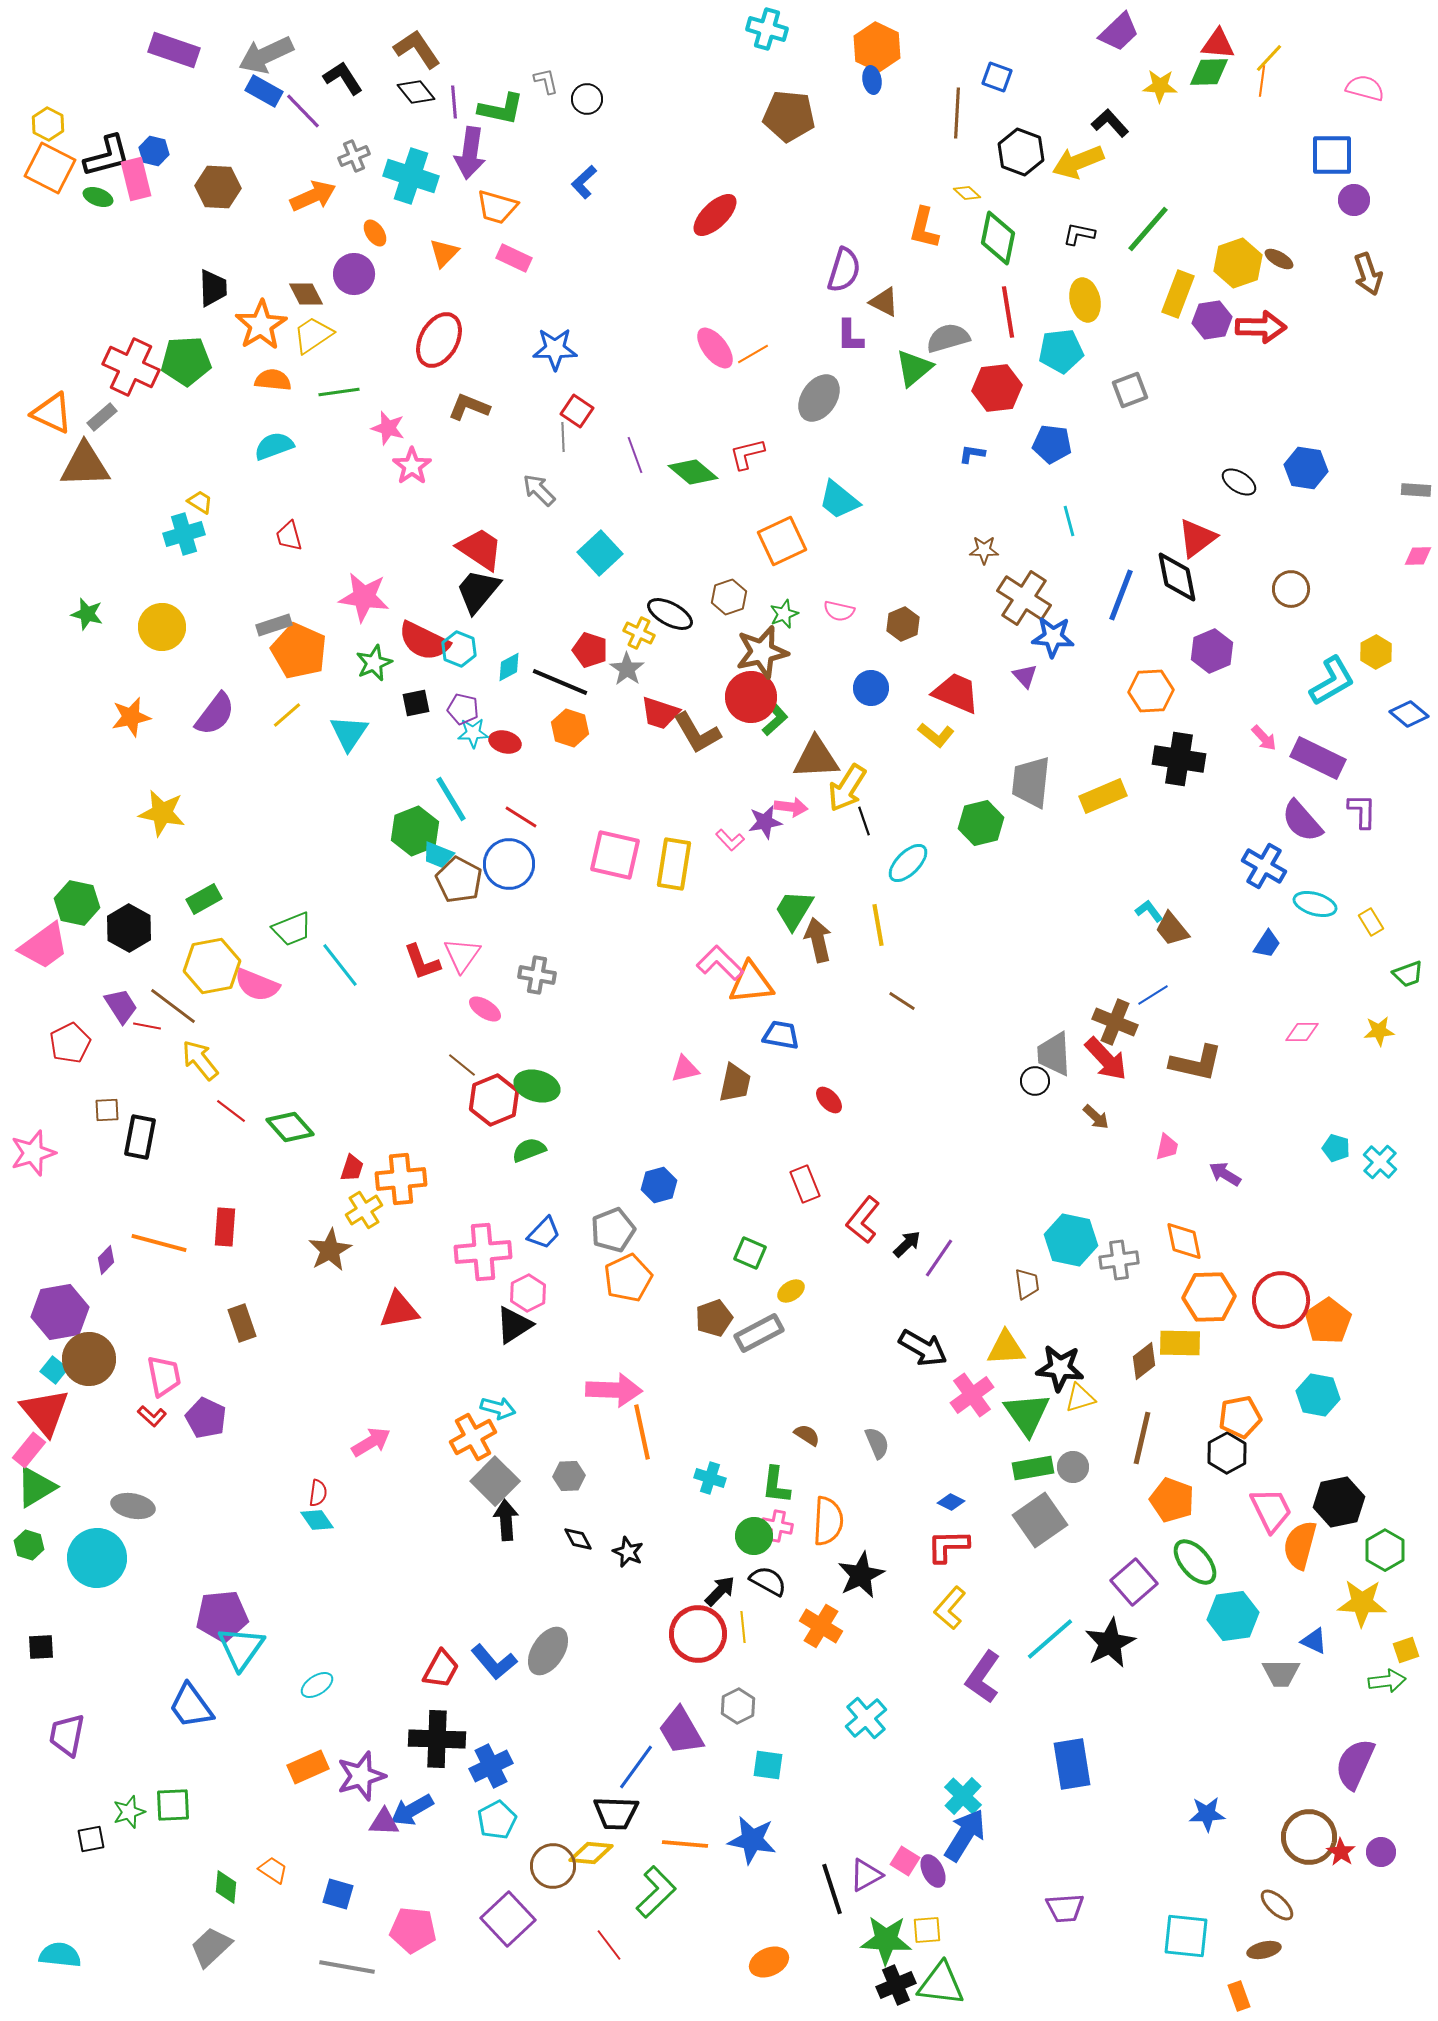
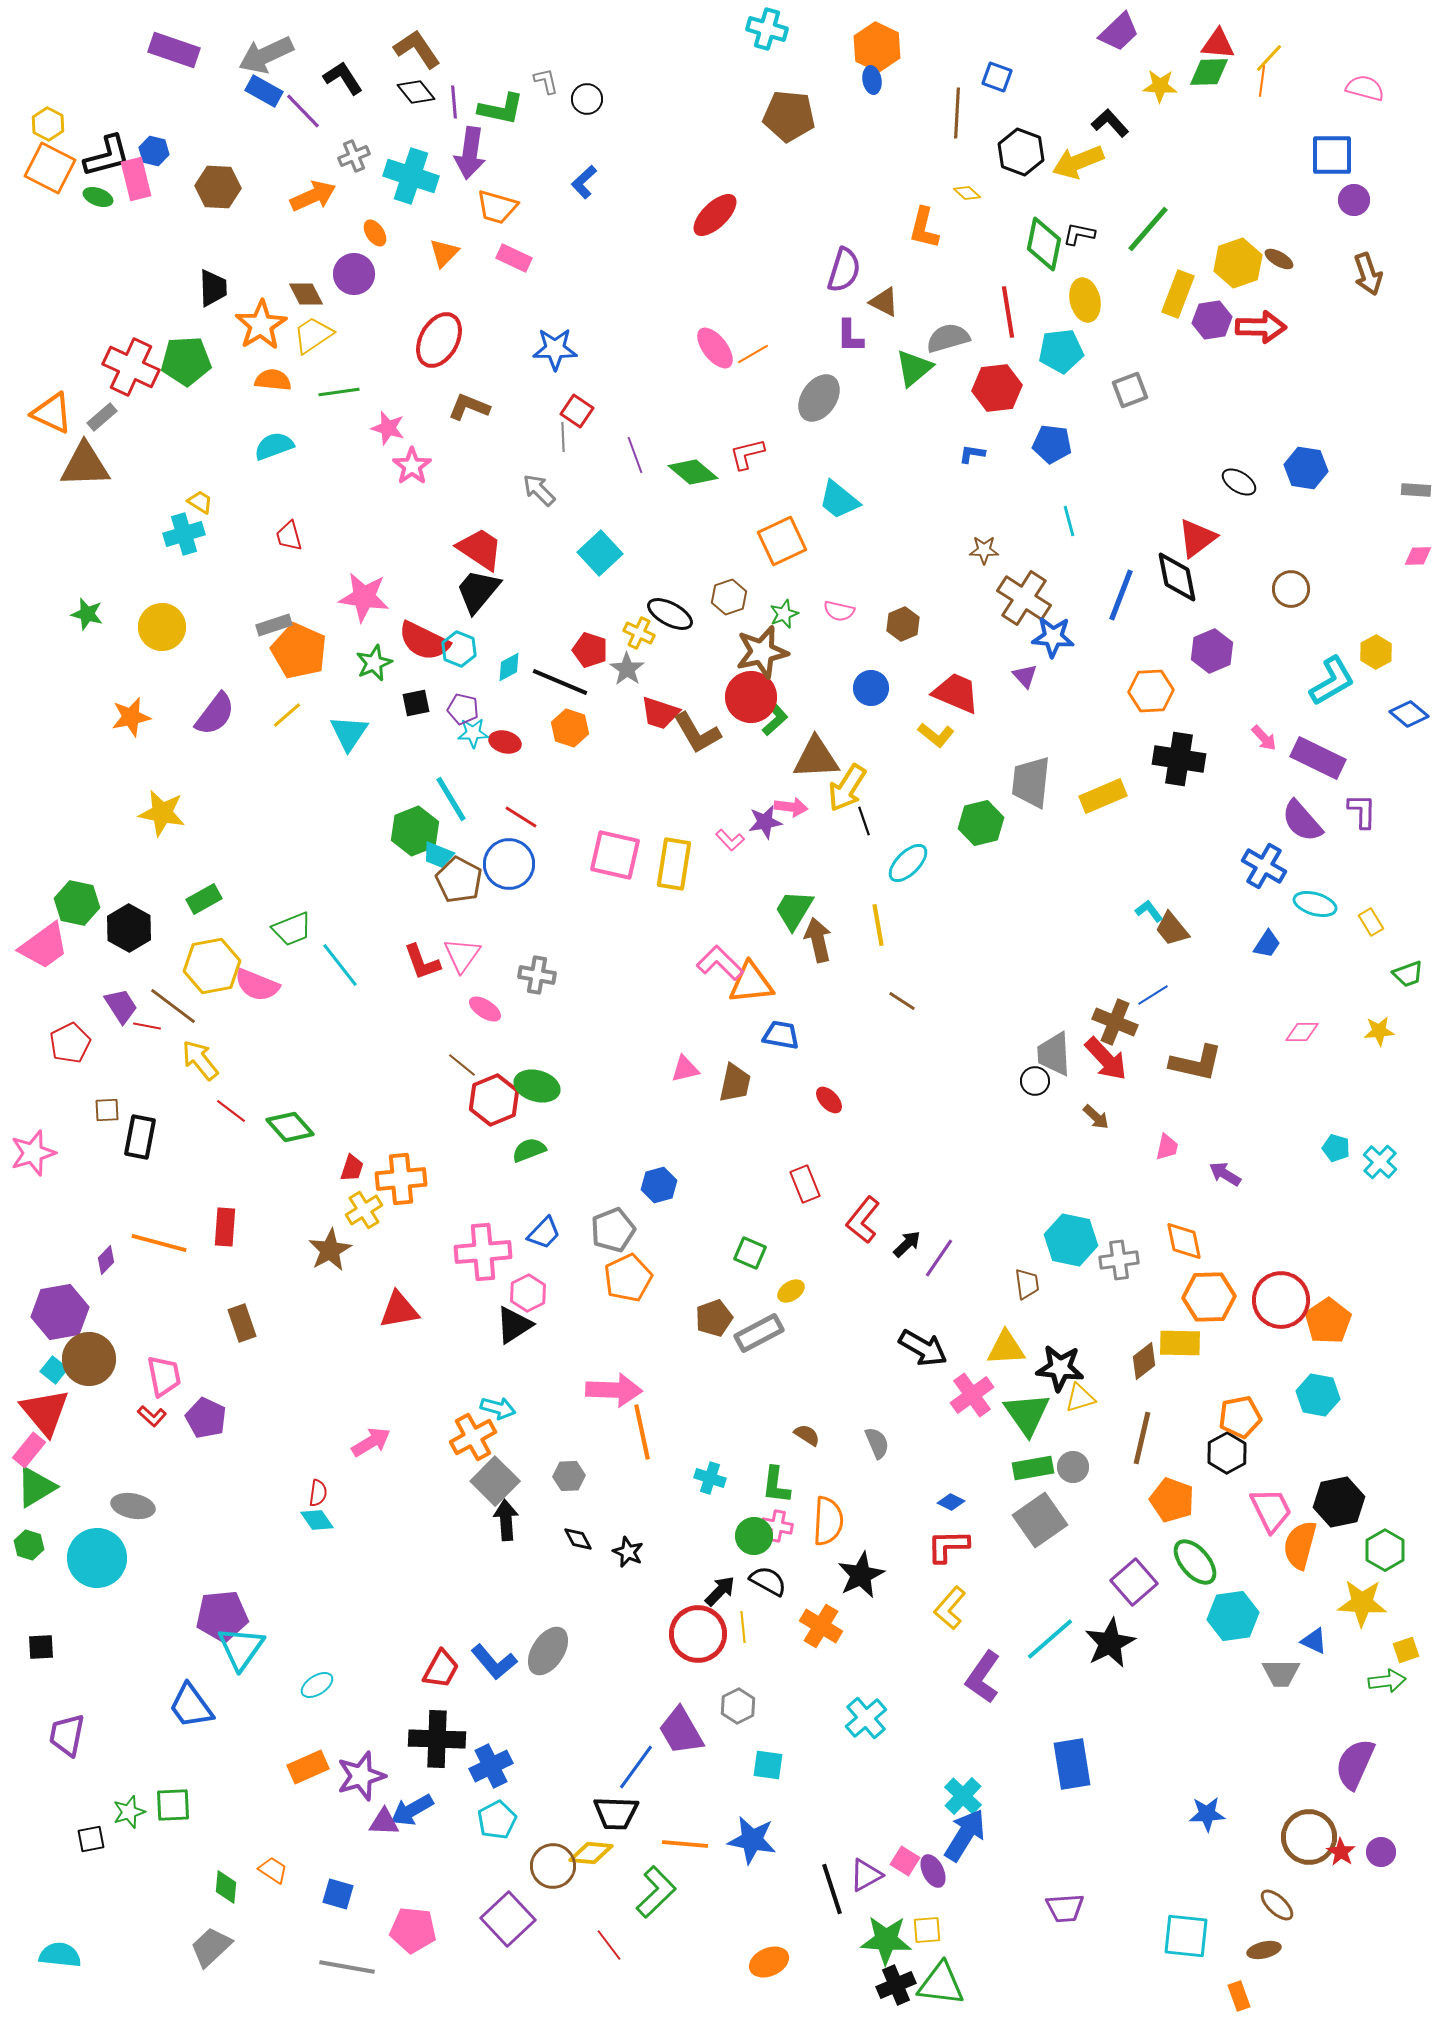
green diamond at (998, 238): moved 46 px right, 6 px down
